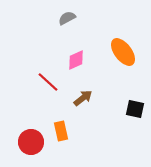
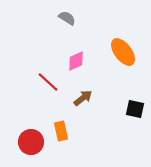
gray semicircle: rotated 60 degrees clockwise
pink diamond: moved 1 px down
